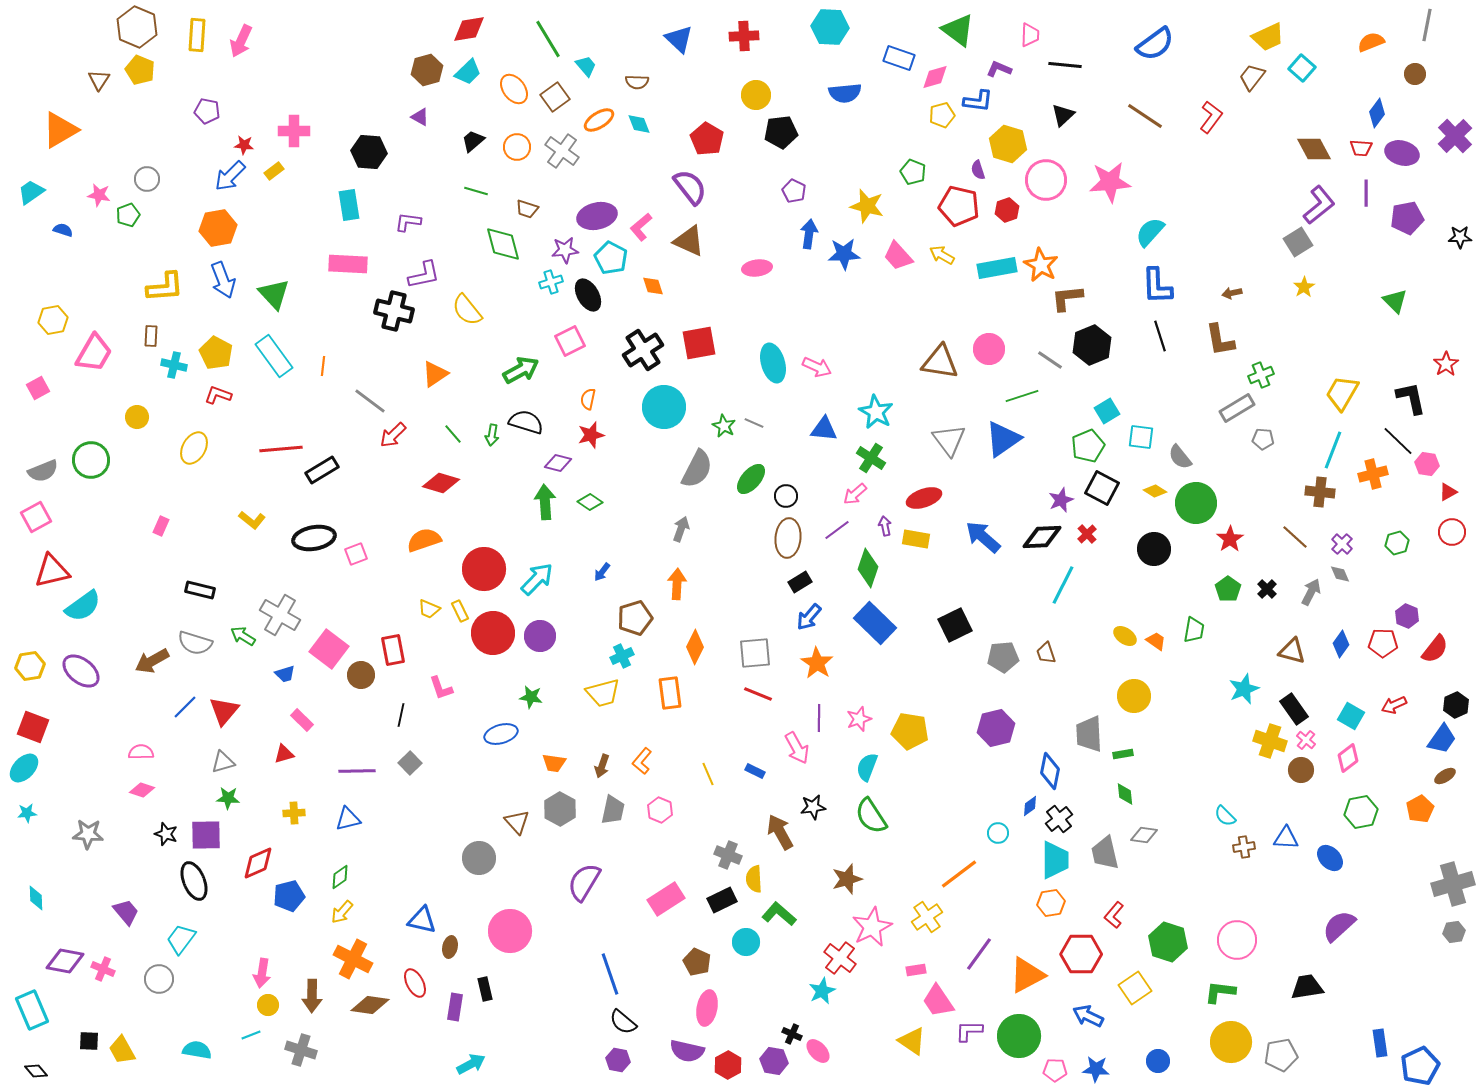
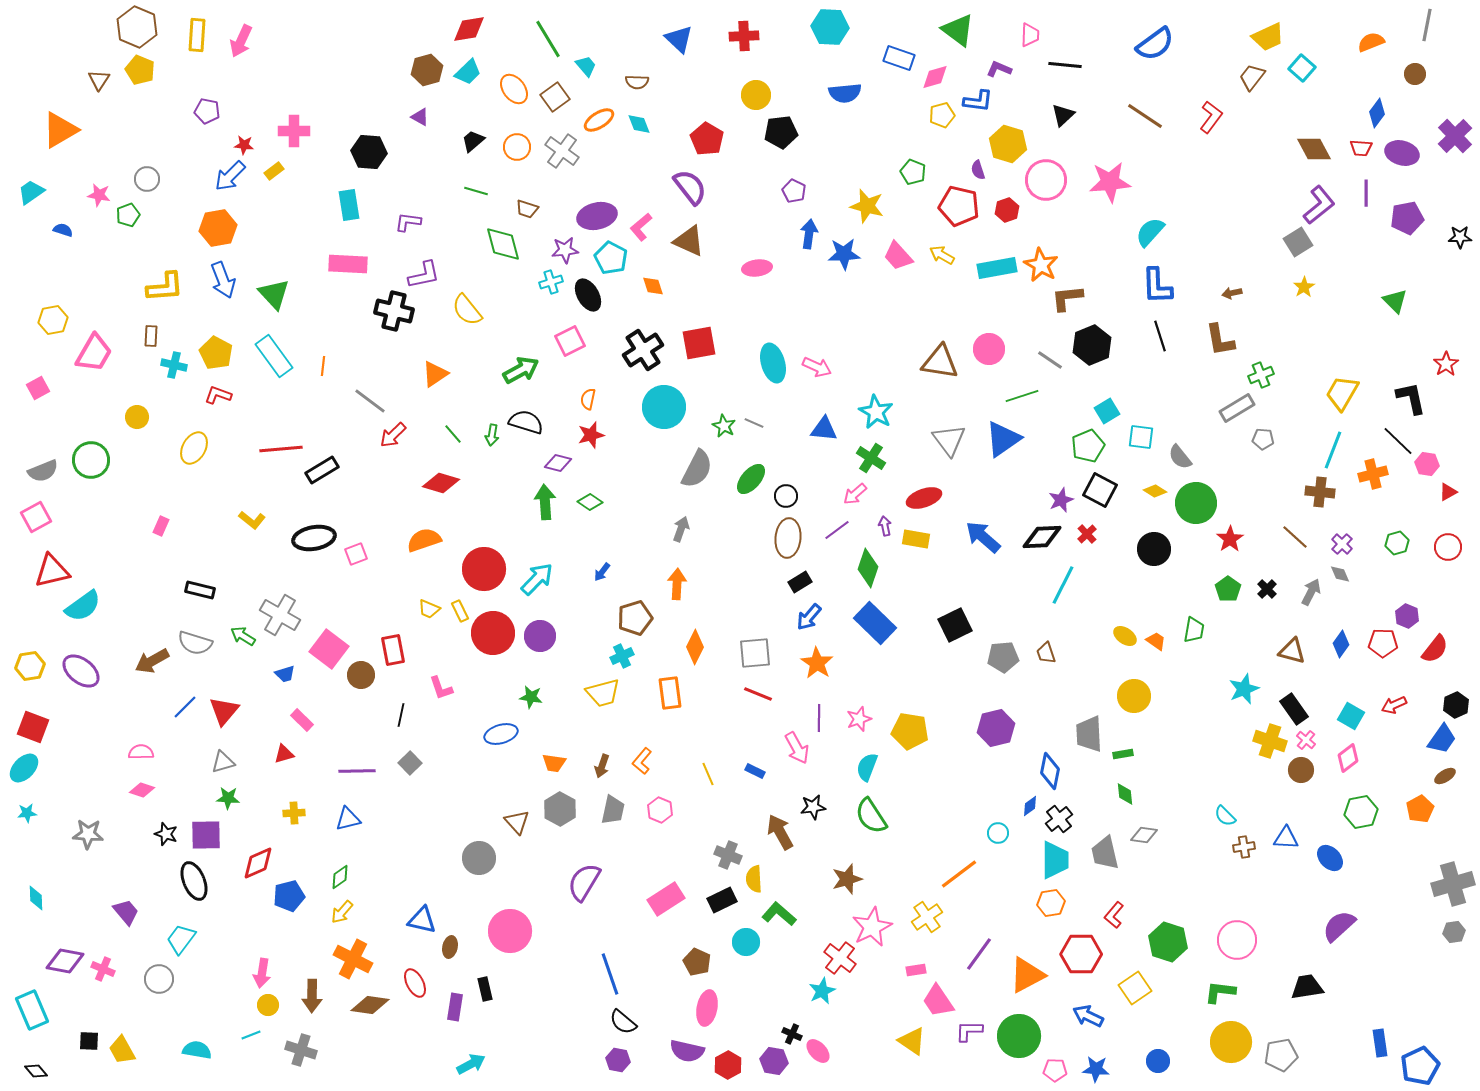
black square at (1102, 488): moved 2 px left, 2 px down
red circle at (1452, 532): moved 4 px left, 15 px down
